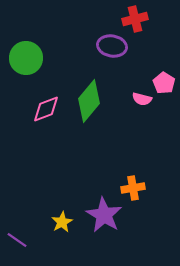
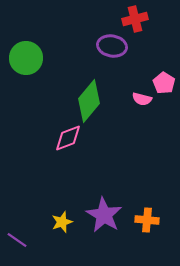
pink diamond: moved 22 px right, 29 px down
orange cross: moved 14 px right, 32 px down; rotated 15 degrees clockwise
yellow star: rotated 10 degrees clockwise
